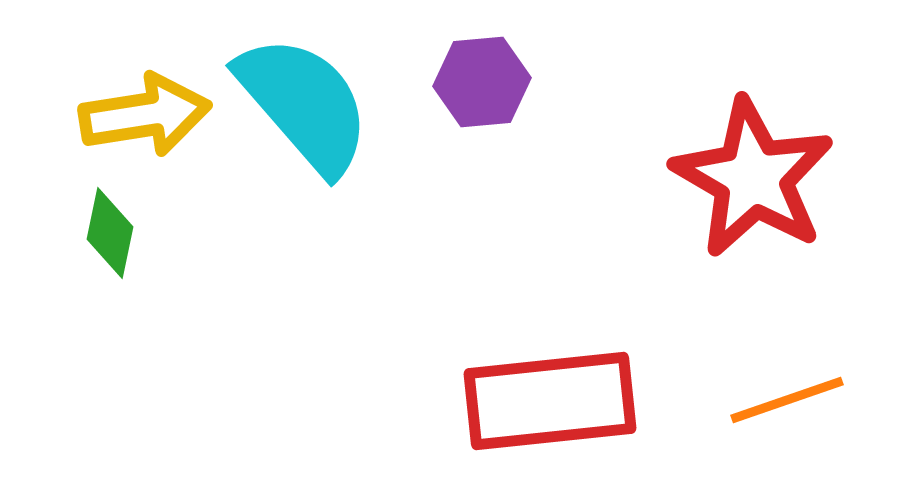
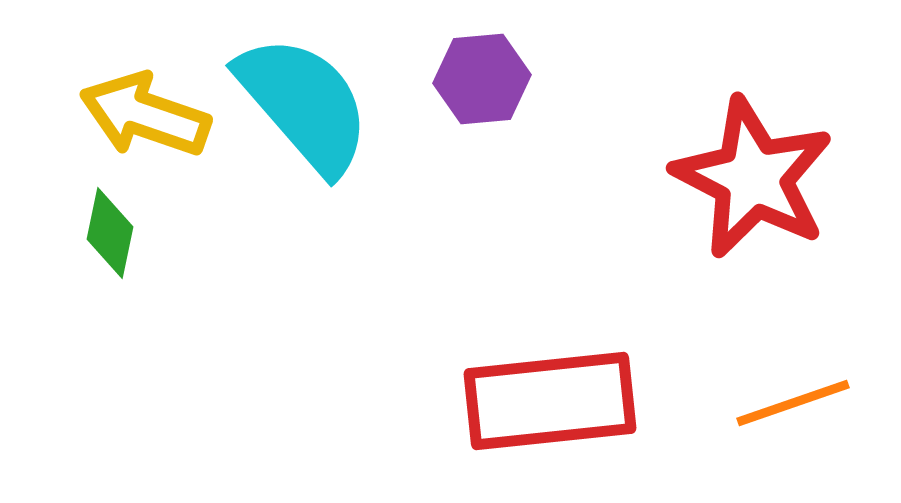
purple hexagon: moved 3 px up
yellow arrow: rotated 152 degrees counterclockwise
red star: rotated 3 degrees counterclockwise
orange line: moved 6 px right, 3 px down
